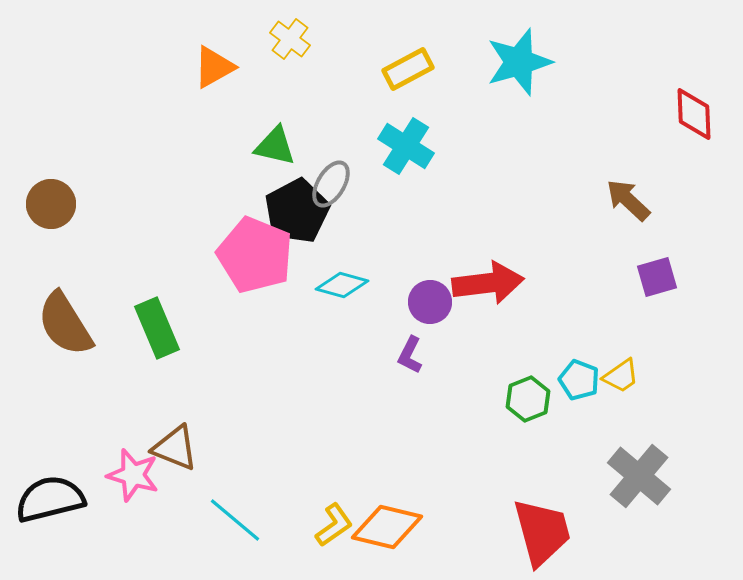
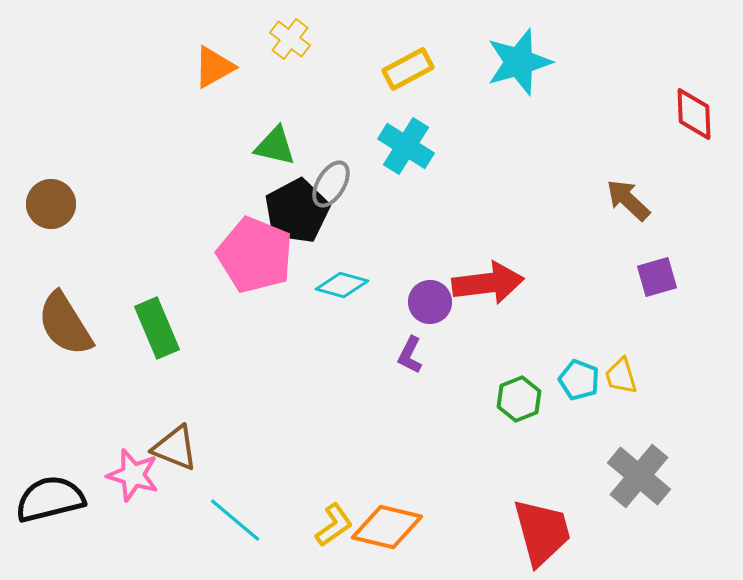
yellow trapezoid: rotated 108 degrees clockwise
green hexagon: moved 9 px left
